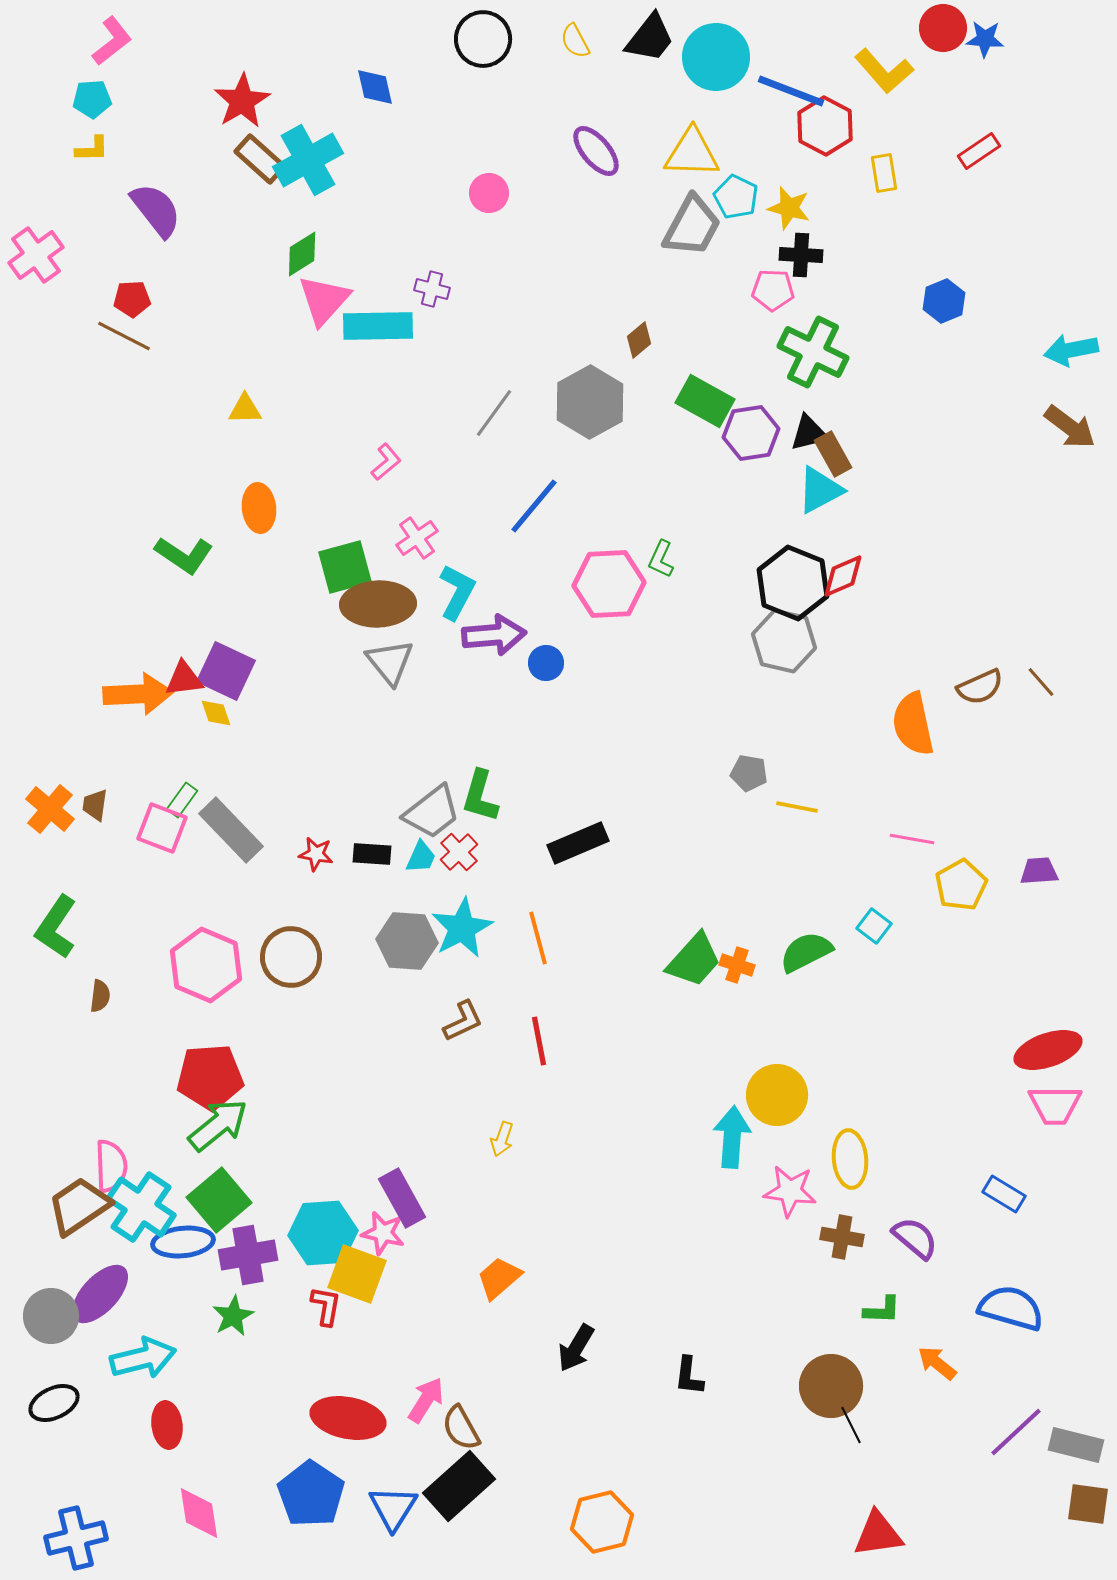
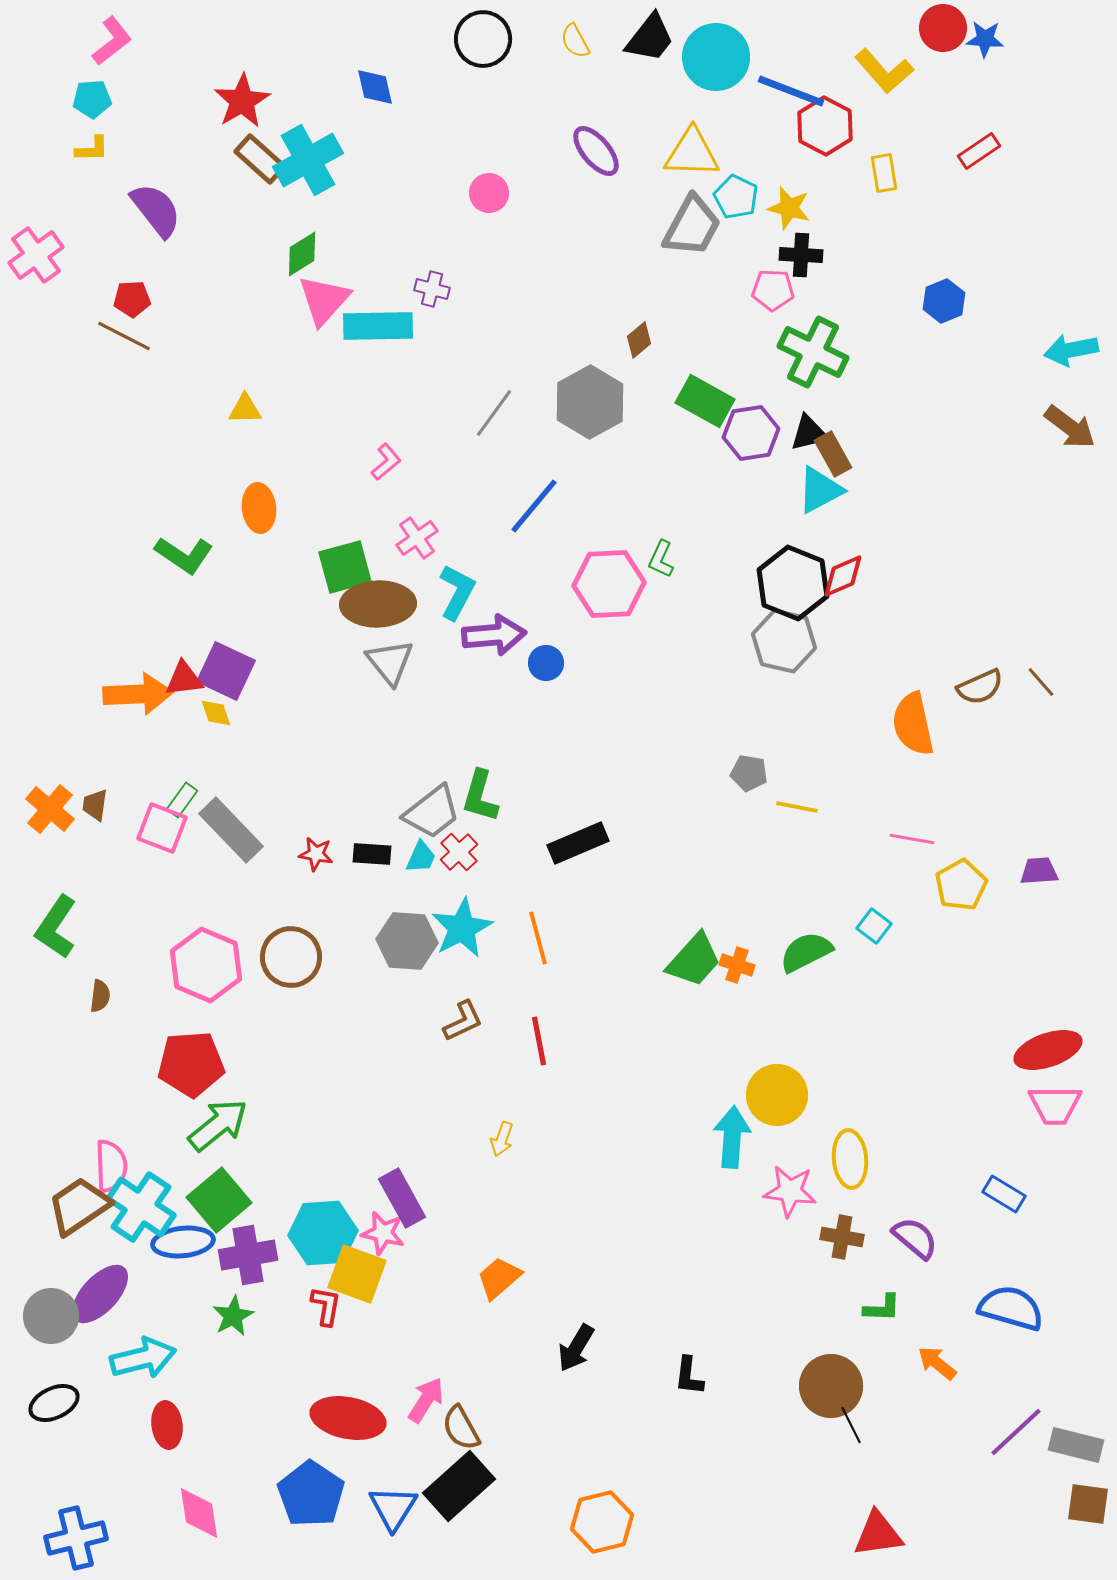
red pentagon at (210, 1077): moved 19 px left, 13 px up
green L-shape at (882, 1310): moved 2 px up
